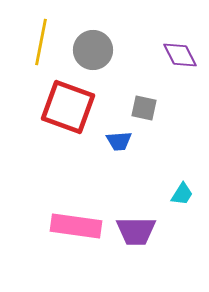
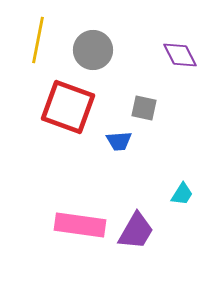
yellow line: moved 3 px left, 2 px up
pink rectangle: moved 4 px right, 1 px up
purple trapezoid: rotated 60 degrees counterclockwise
